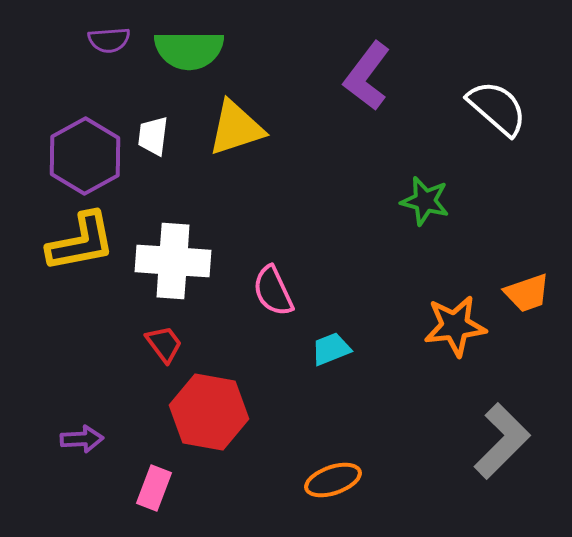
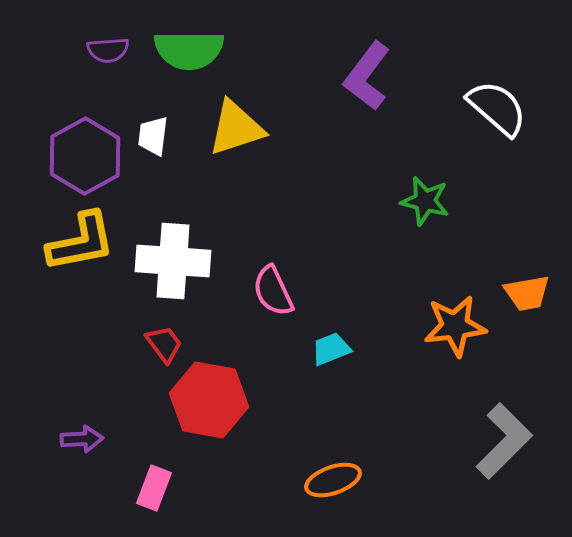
purple semicircle: moved 1 px left, 10 px down
orange trapezoid: rotated 9 degrees clockwise
red hexagon: moved 12 px up
gray L-shape: moved 2 px right
